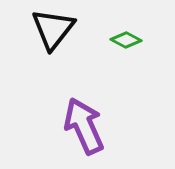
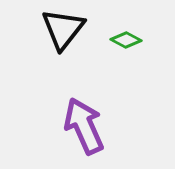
black triangle: moved 10 px right
